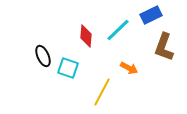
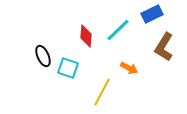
blue rectangle: moved 1 px right, 1 px up
brown L-shape: rotated 12 degrees clockwise
